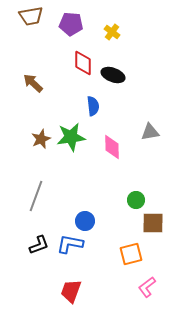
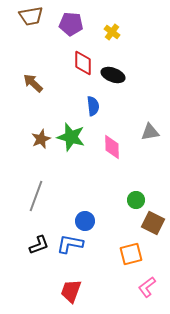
green star: rotated 24 degrees clockwise
brown square: rotated 25 degrees clockwise
